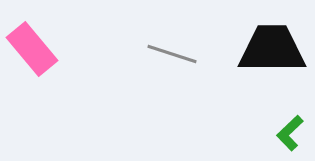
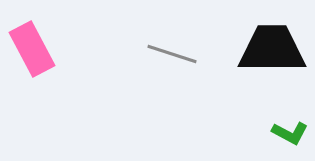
pink rectangle: rotated 12 degrees clockwise
green L-shape: rotated 108 degrees counterclockwise
